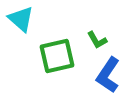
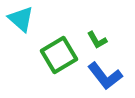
green square: moved 2 px right, 1 px up; rotated 18 degrees counterclockwise
blue L-shape: moved 3 px left, 1 px down; rotated 72 degrees counterclockwise
